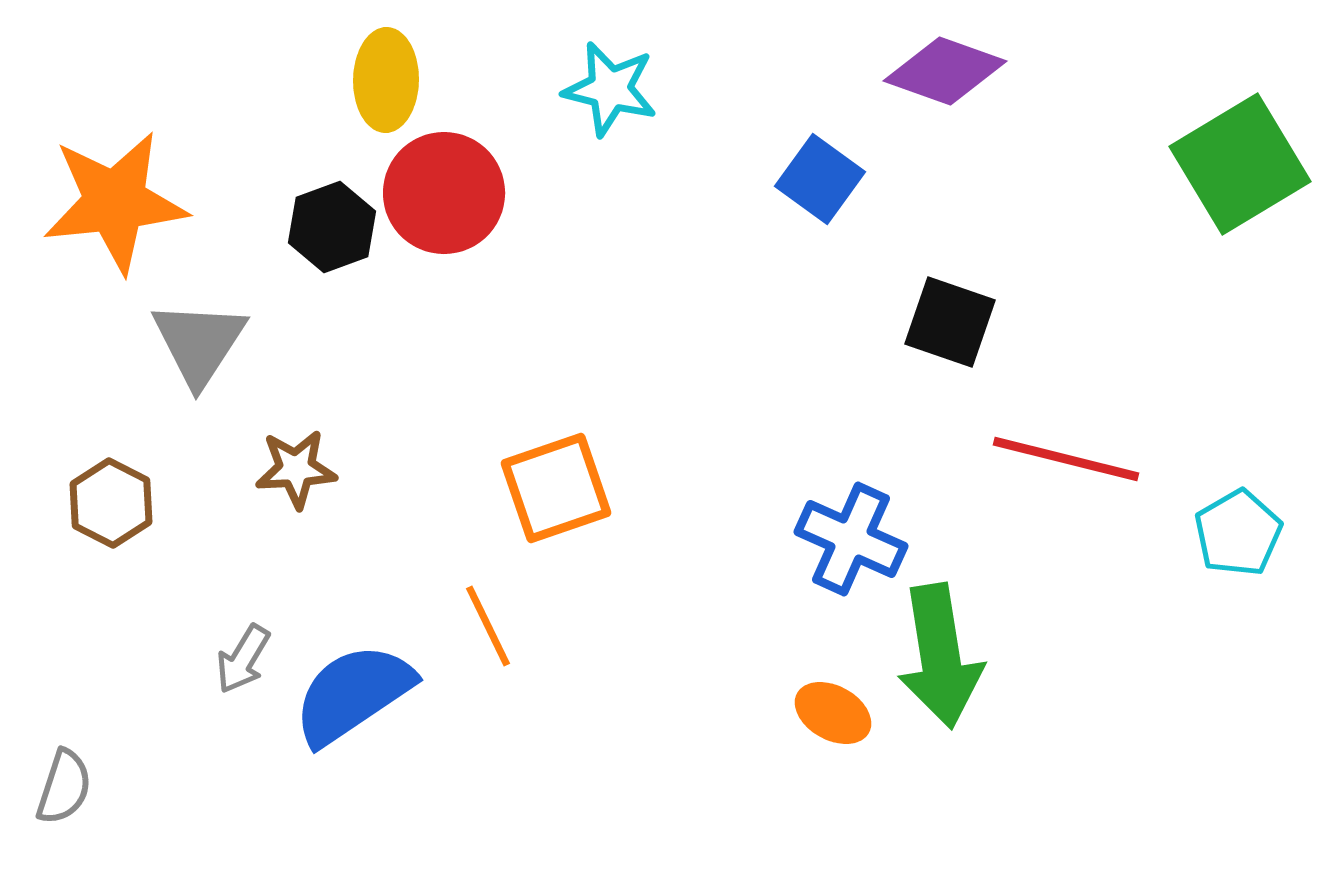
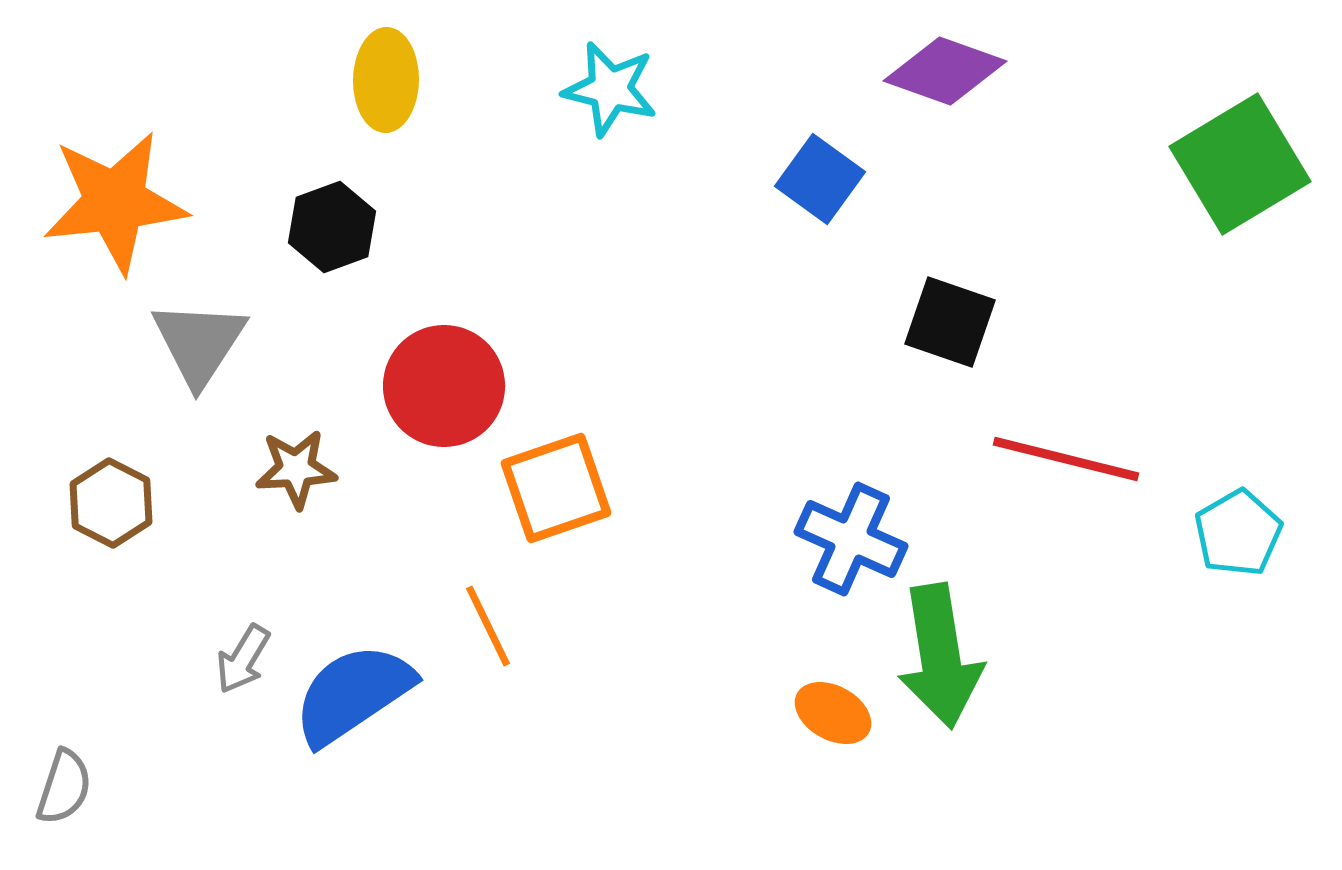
red circle: moved 193 px down
